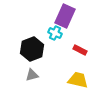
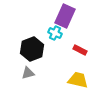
gray triangle: moved 4 px left, 2 px up
